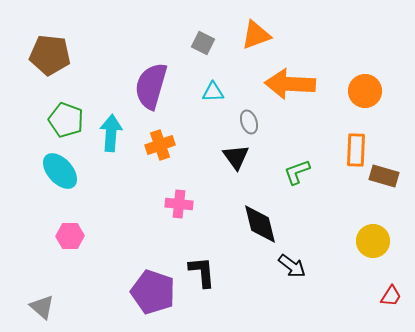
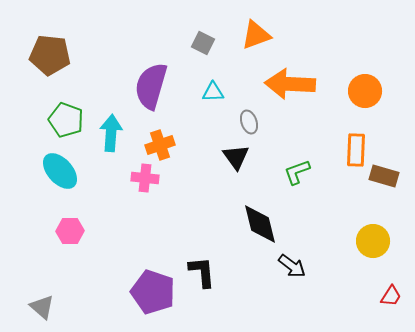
pink cross: moved 34 px left, 26 px up
pink hexagon: moved 5 px up
